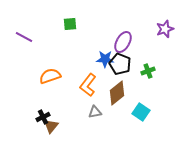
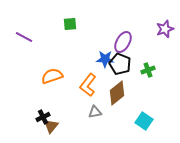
green cross: moved 1 px up
orange semicircle: moved 2 px right
cyan square: moved 3 px right, 9 px down
